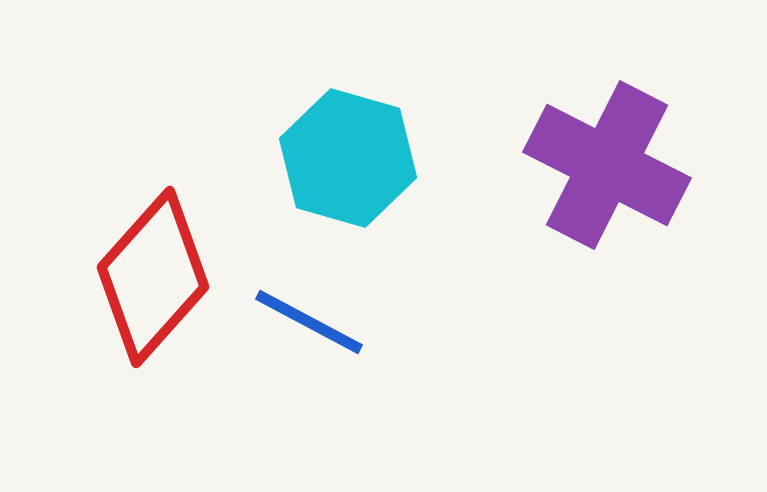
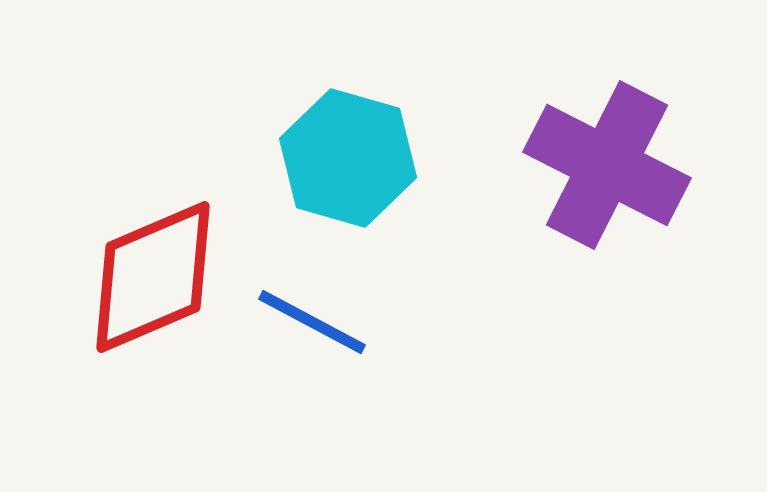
red diamond: rotated 25 degrees clockwise
blue line: moved 3 px right
